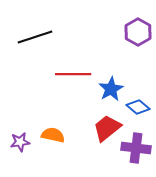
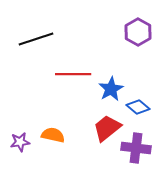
black line: moved 1 px right, 2 px down
